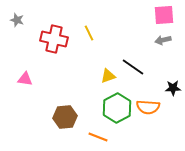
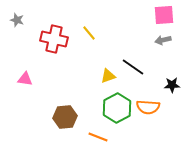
yellow line: rotated 14 degrees counterclockwise
black star: moved 1 px left, 3 px up
